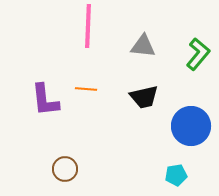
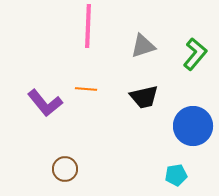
gray triangle: rotated 24 degrees counterclockwise
green L-shape: moved 3 px left
purple L-shape: moved 3 px down; rotated 33 degrees counterclockwise
blue circle: moved 2 px right
